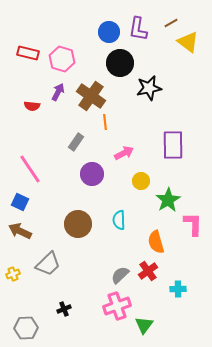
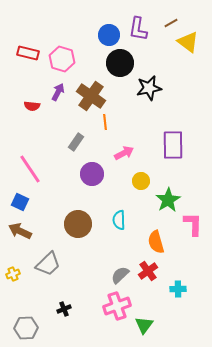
blue circle: moved 3 px down
